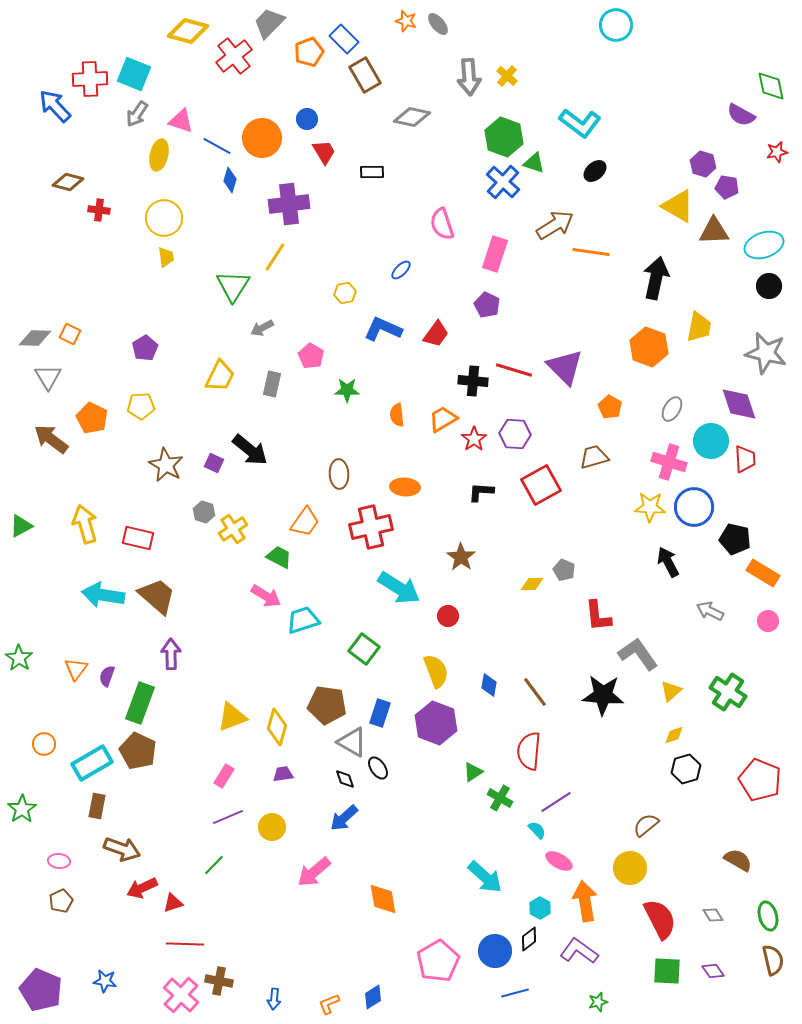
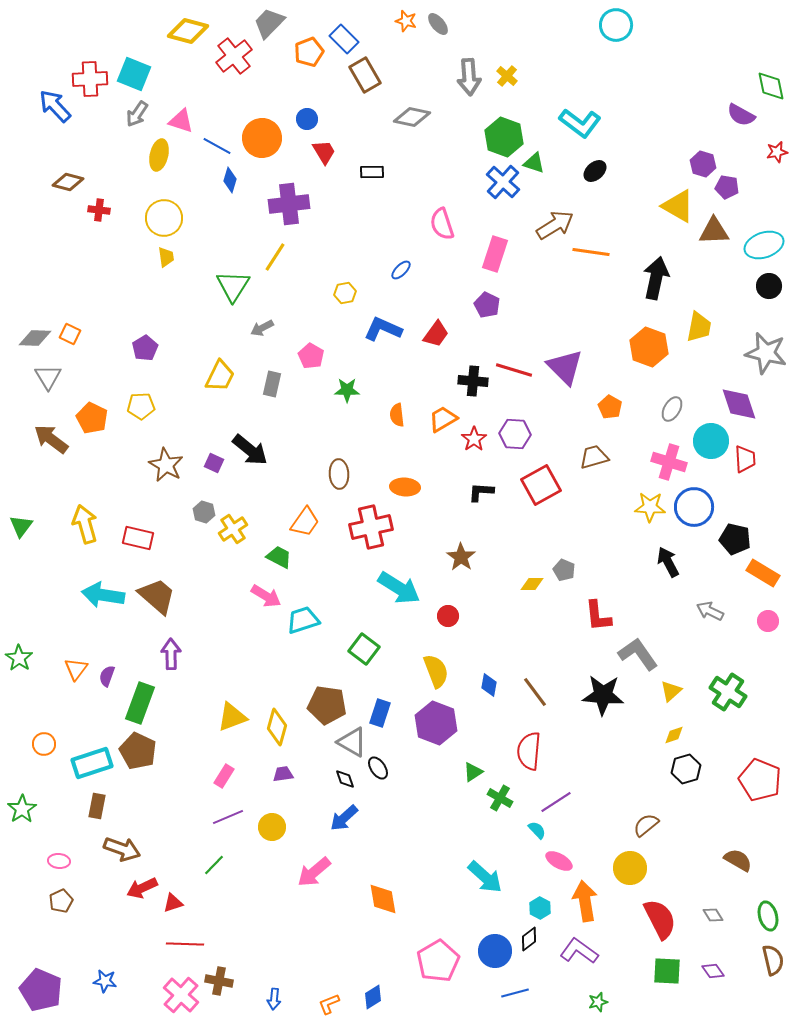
green triangle at (21, 526): rotated 25 degrees counterclockwise
cyan rectangle at (92, 763): rotated 12 degrees clockwise
